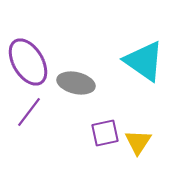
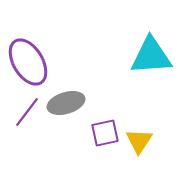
cyan triangle: moved 7 px right, 5 px up; rotated 39 degrees counterclockwise
gray ellipse: moved 10 px left, 20 px down; rotated 30 degrees counterclockwise
purple line: moved 2 px left
yellow triangle: moved 1 px right, 1 px up
